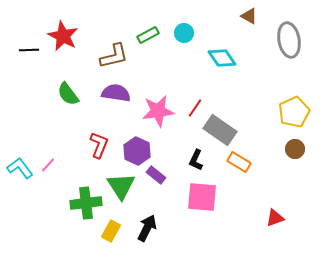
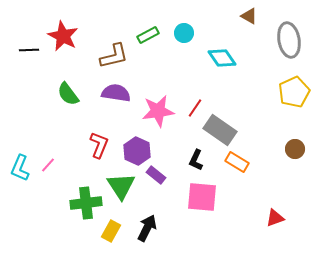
yellow pentagon: moved 20 px up
orange rectangle: moved 2 px left
cyan L-shape: rotated 120 degrees counterclockwise
